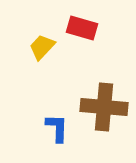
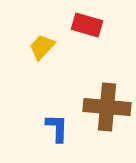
red rectangle: moved 5 px right, 3 px up
brown cross: moved 3 px right
